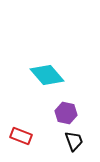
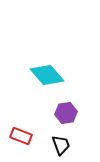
purple hexagon: rotated 20 degrees counterclockwise
black trapezoid: moved 13 px left, 4 px down
